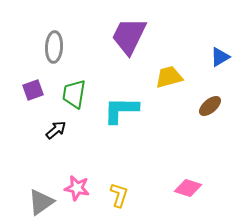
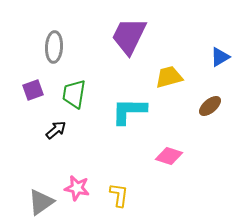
cyan L-shape: moved 8 px right, 1 px down
pink diamond: moved 19 px left, 32 px up
yellow L-shape: rotated 10 degrees counterclockwise
